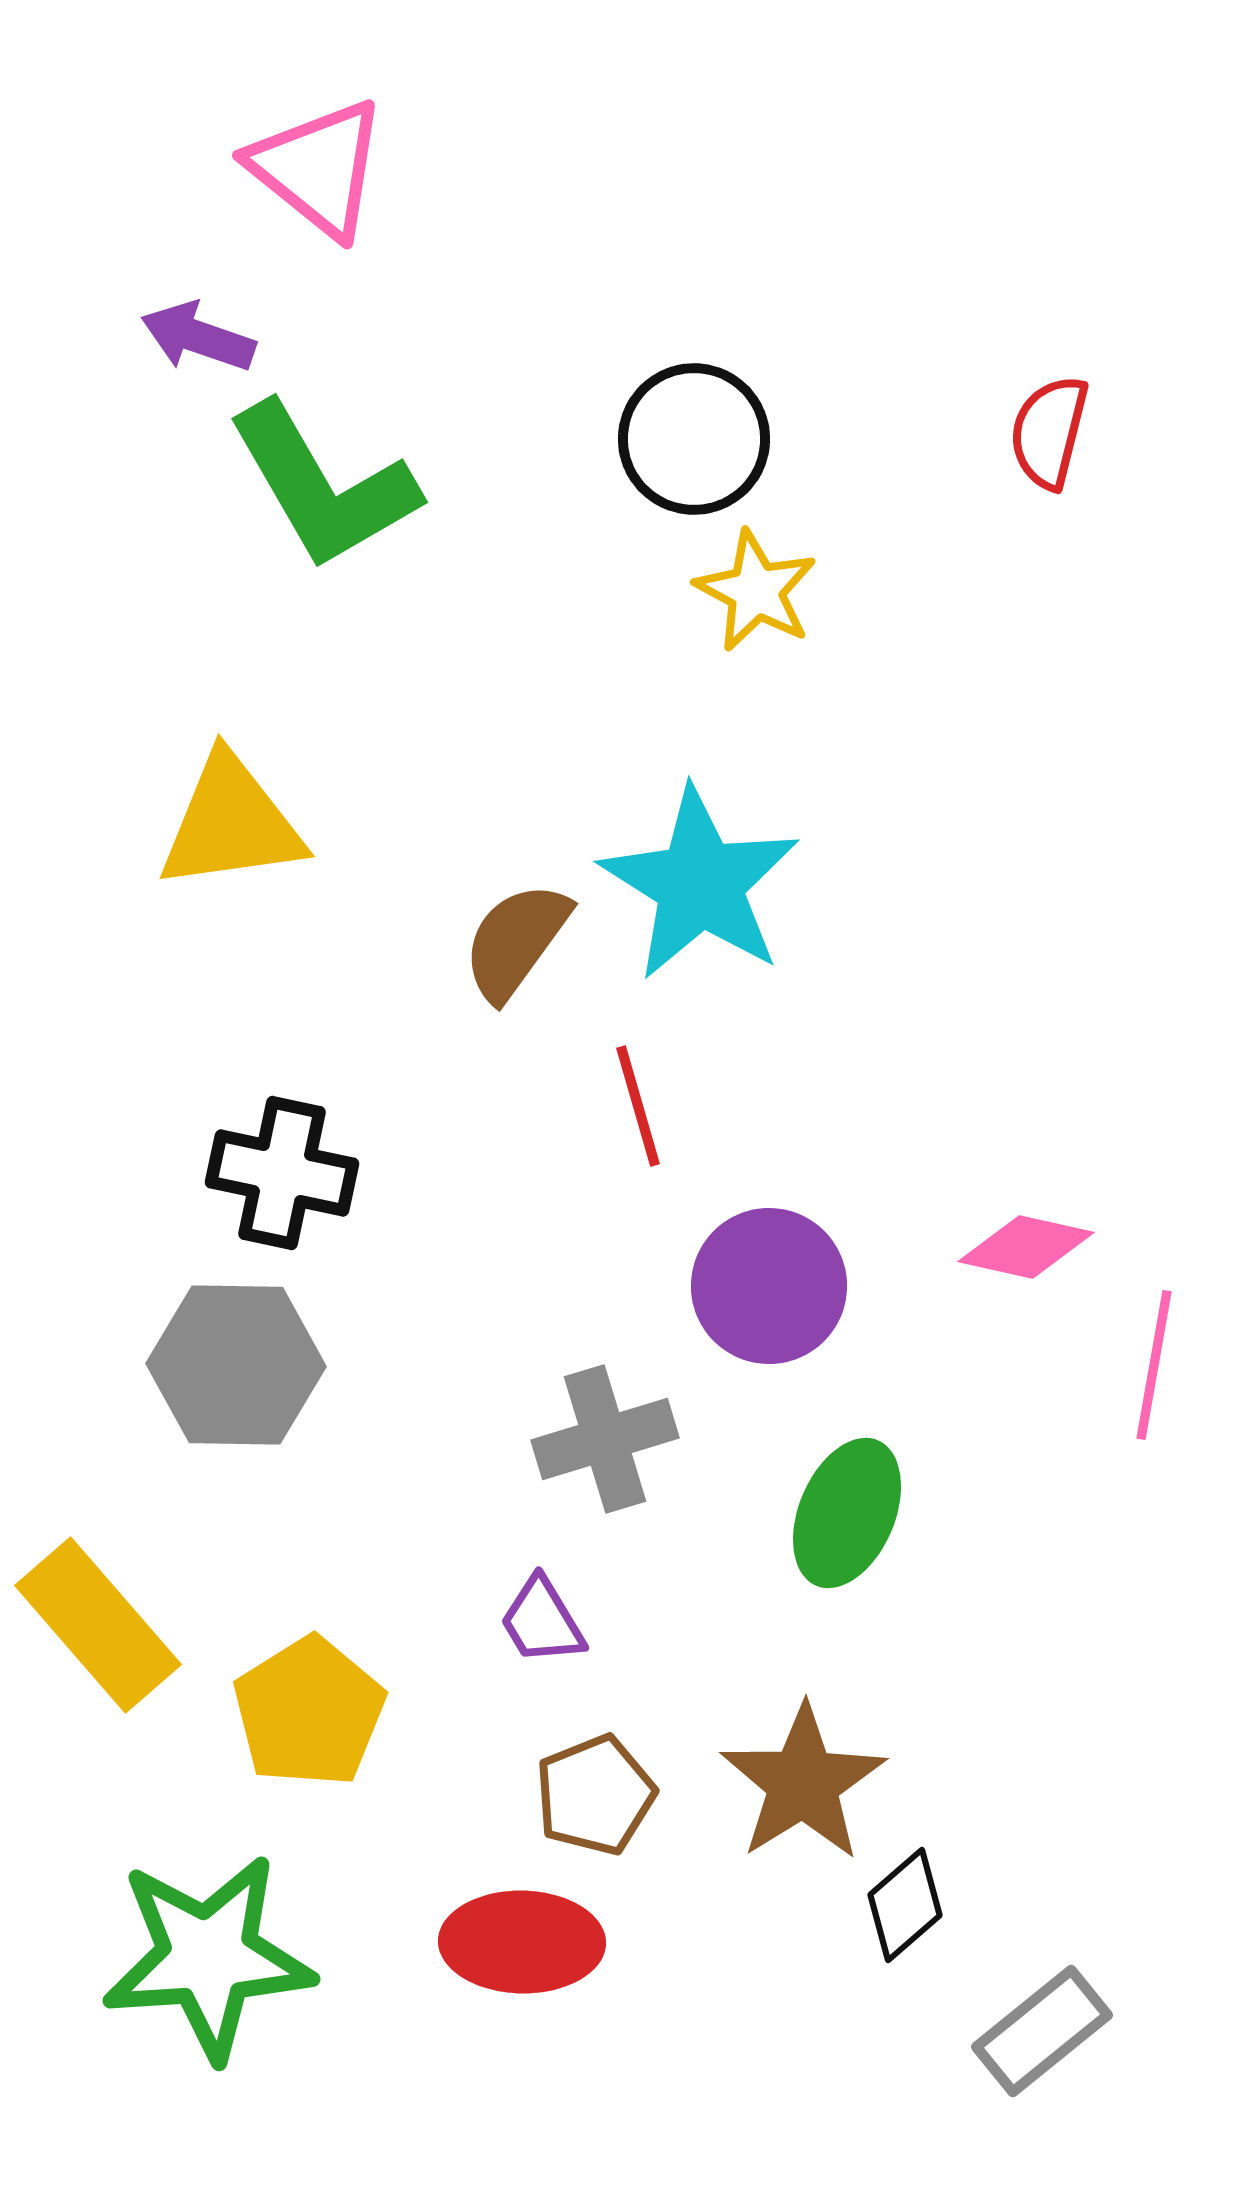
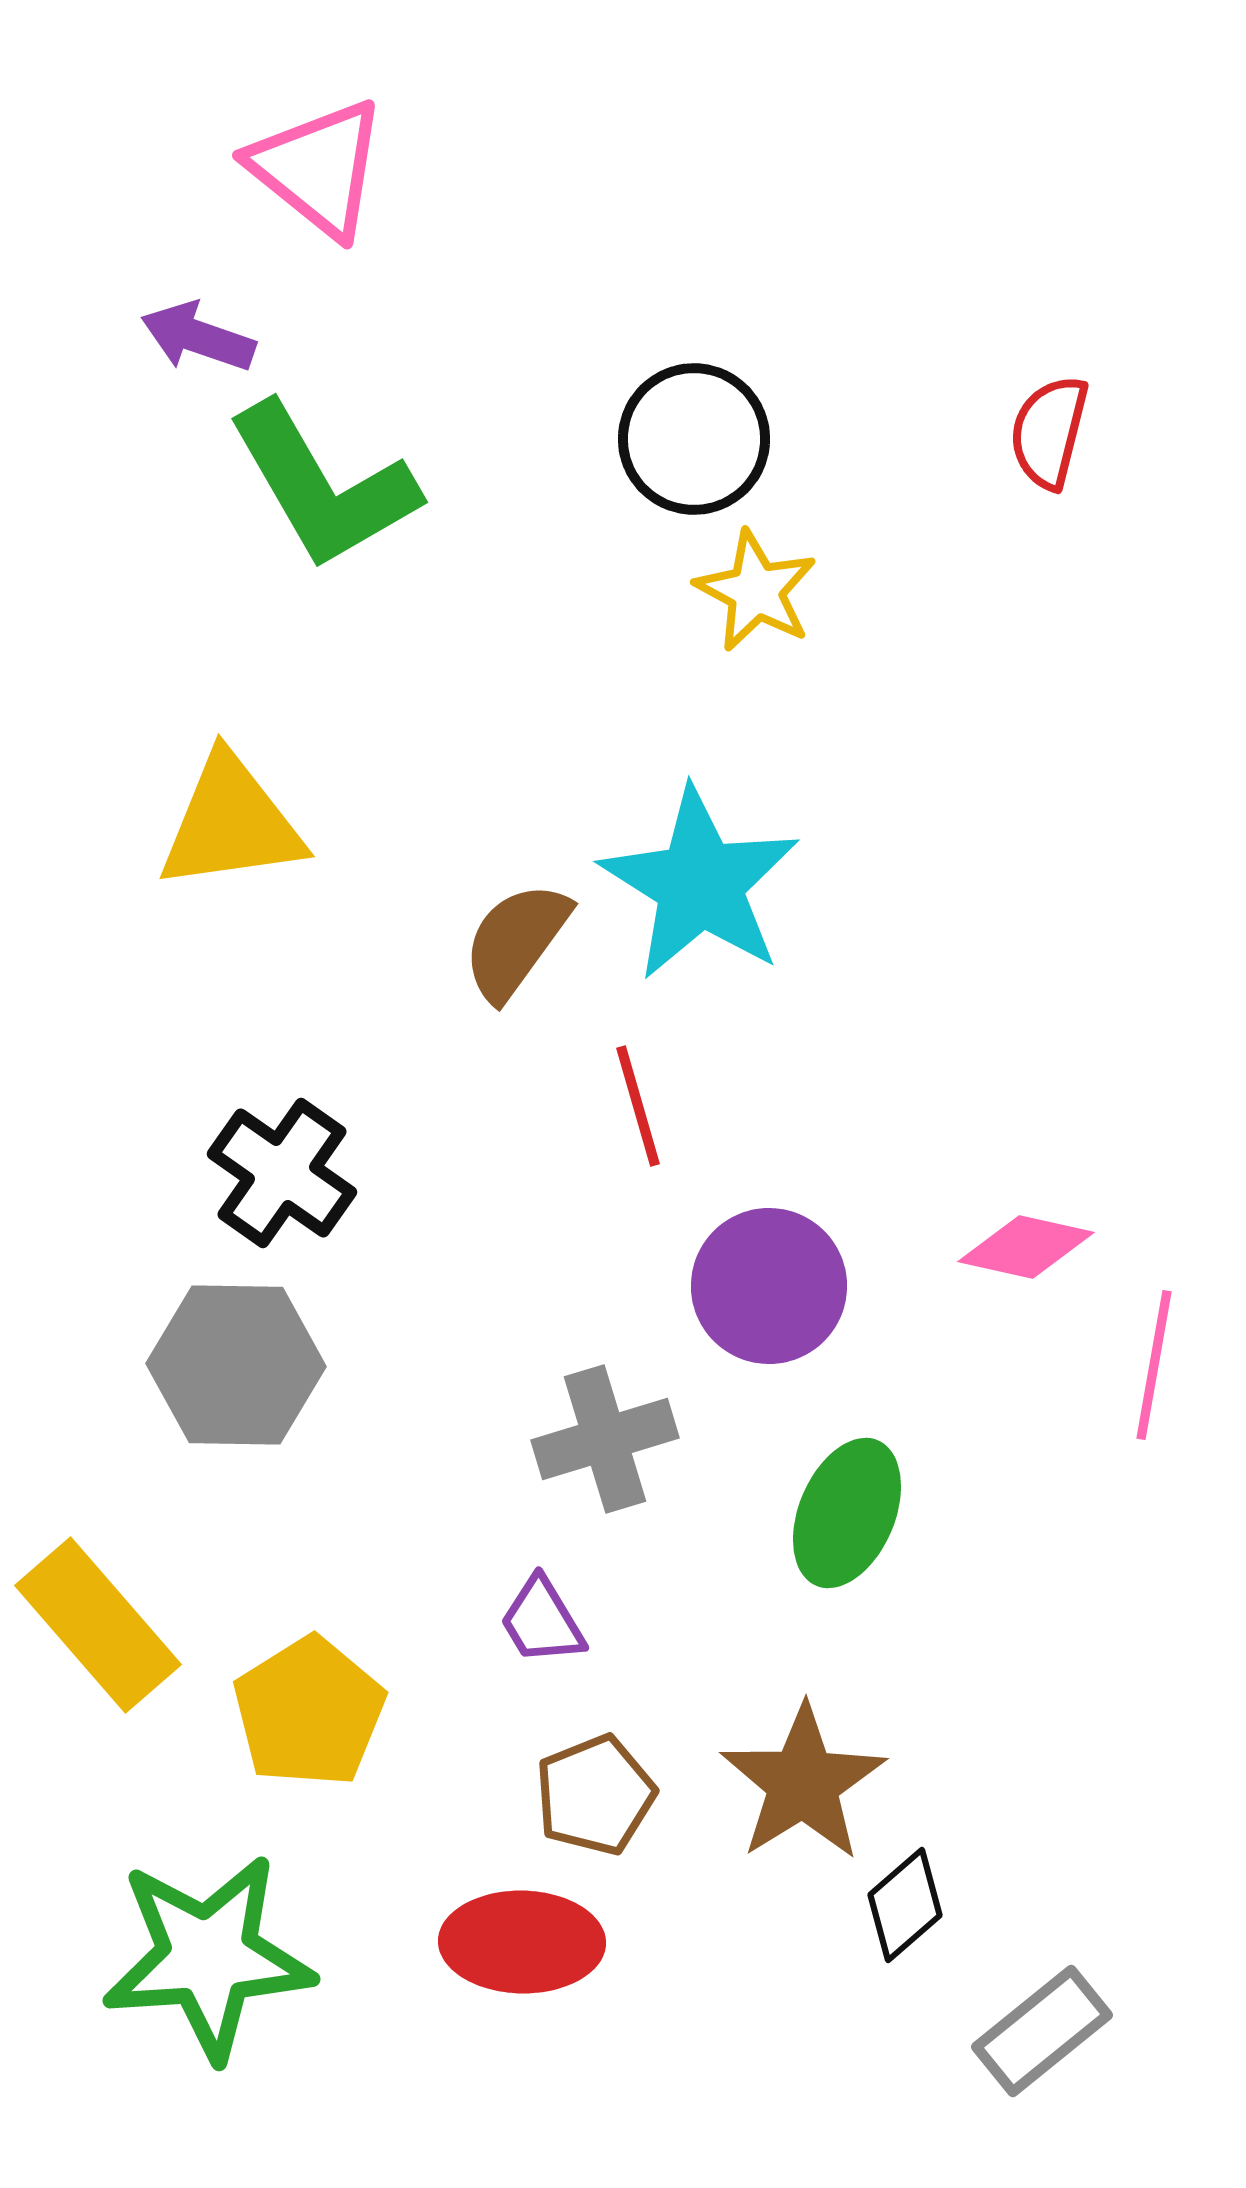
black cross: rotated 23 degrees clockwise
